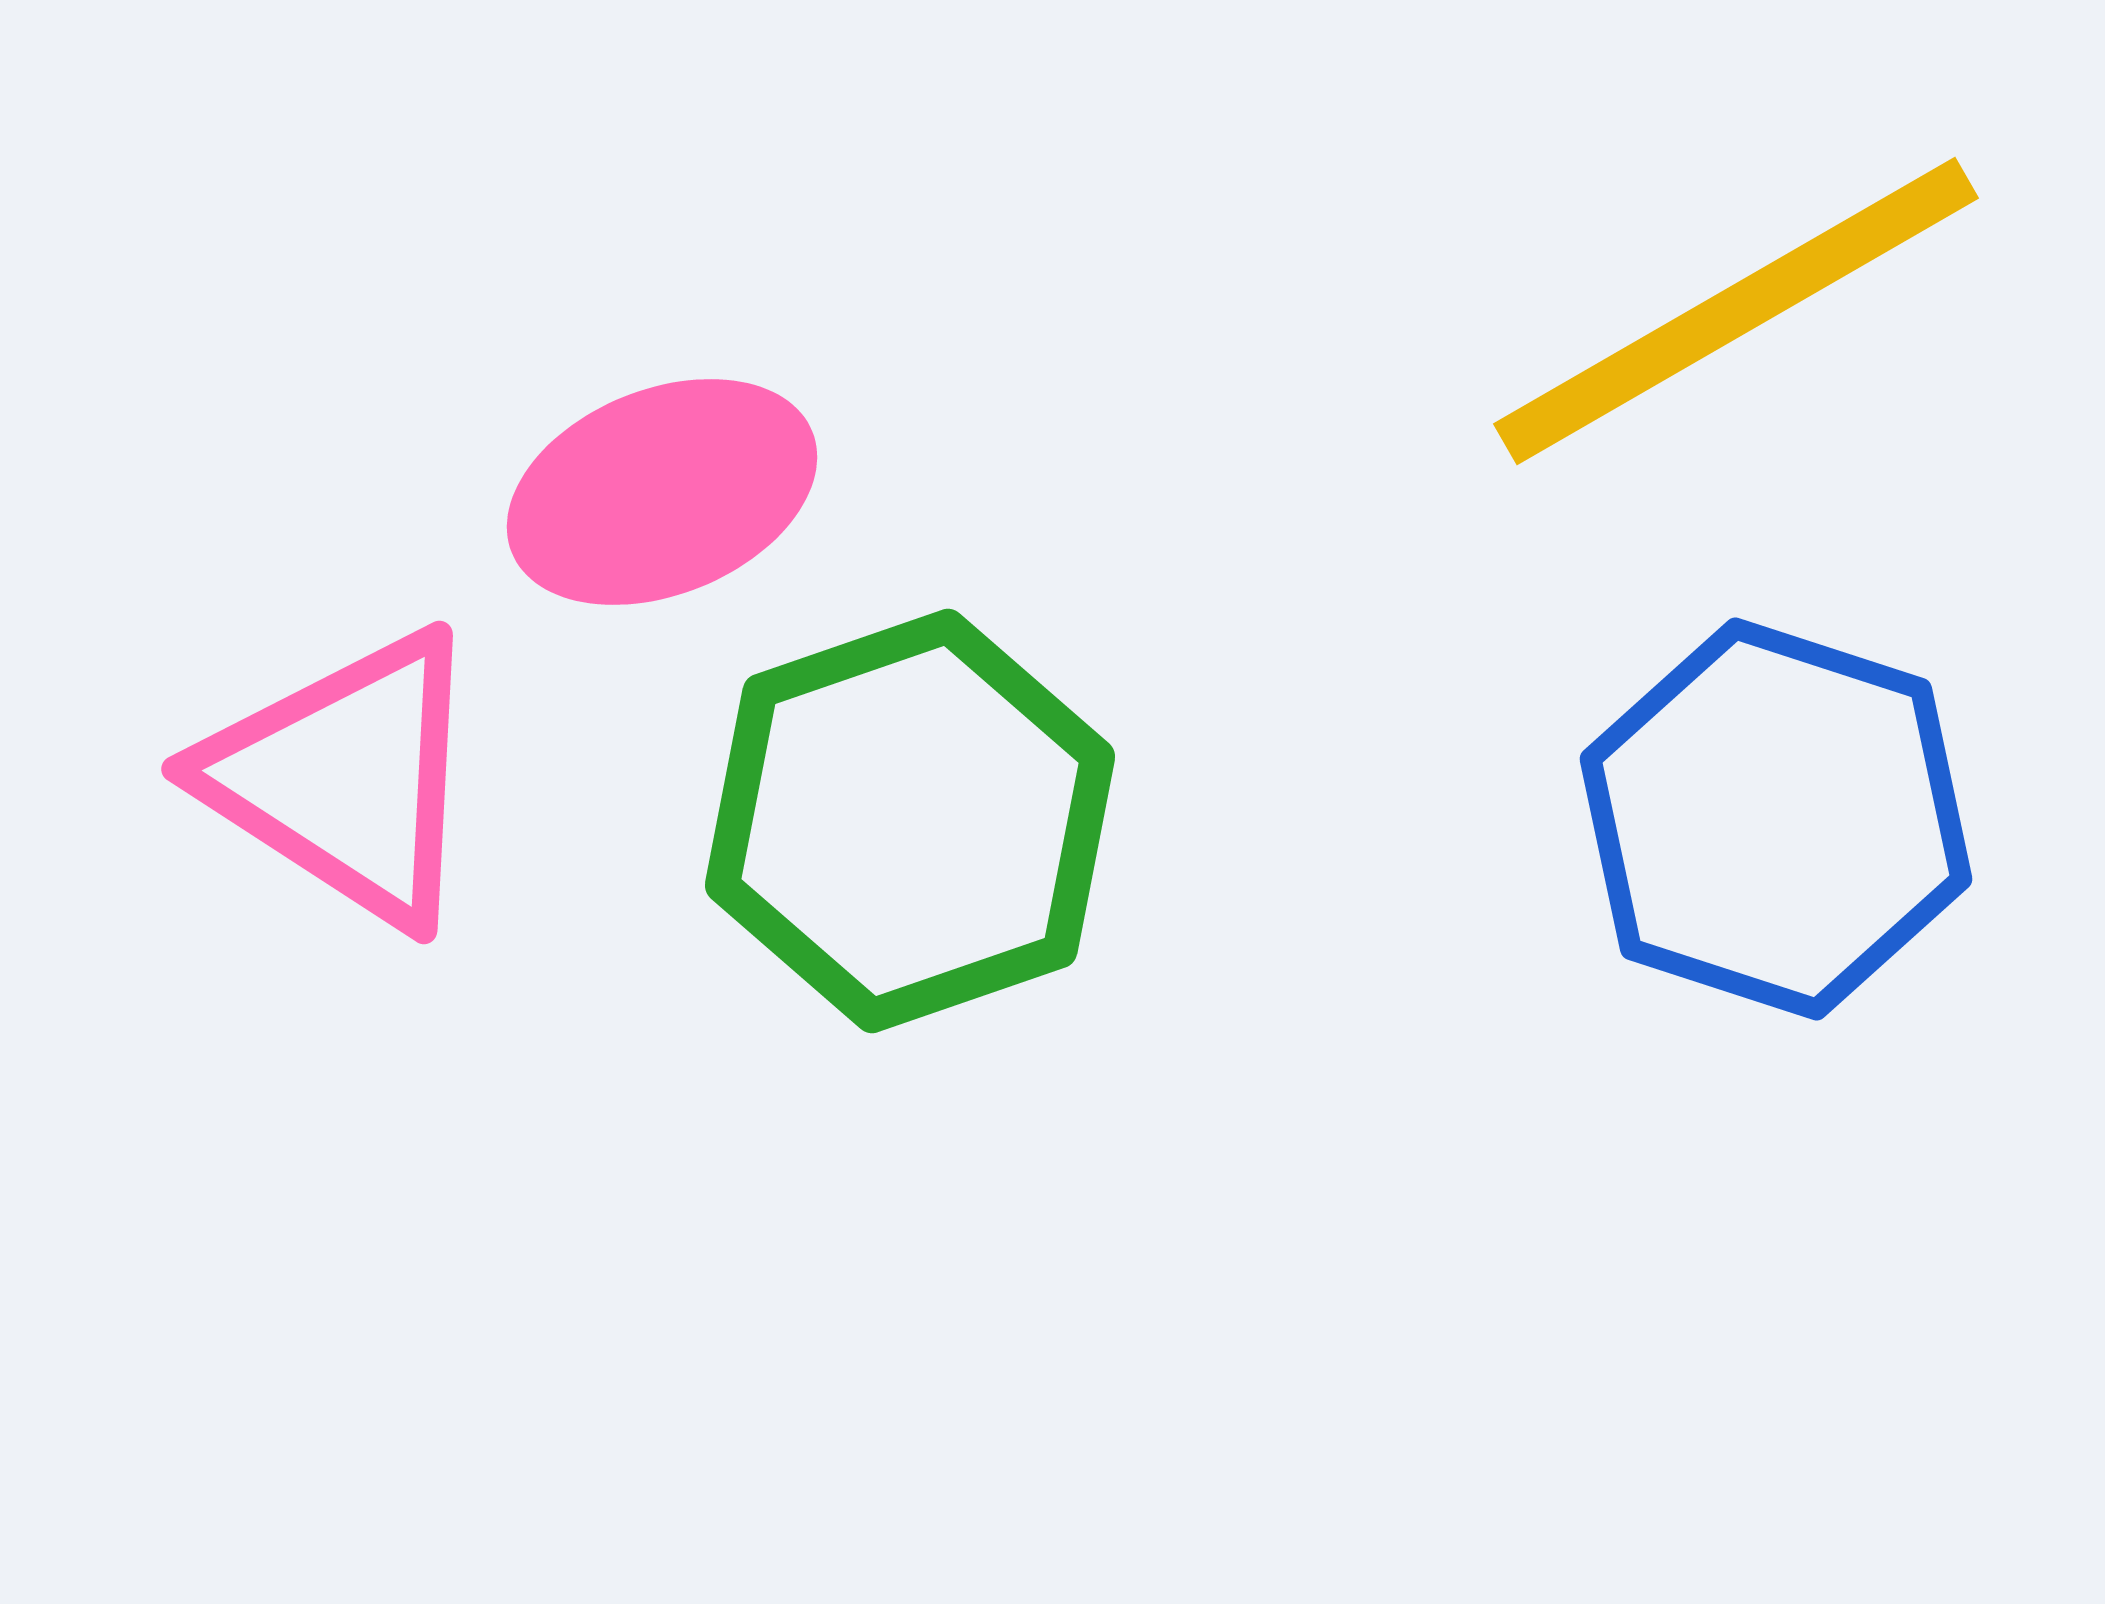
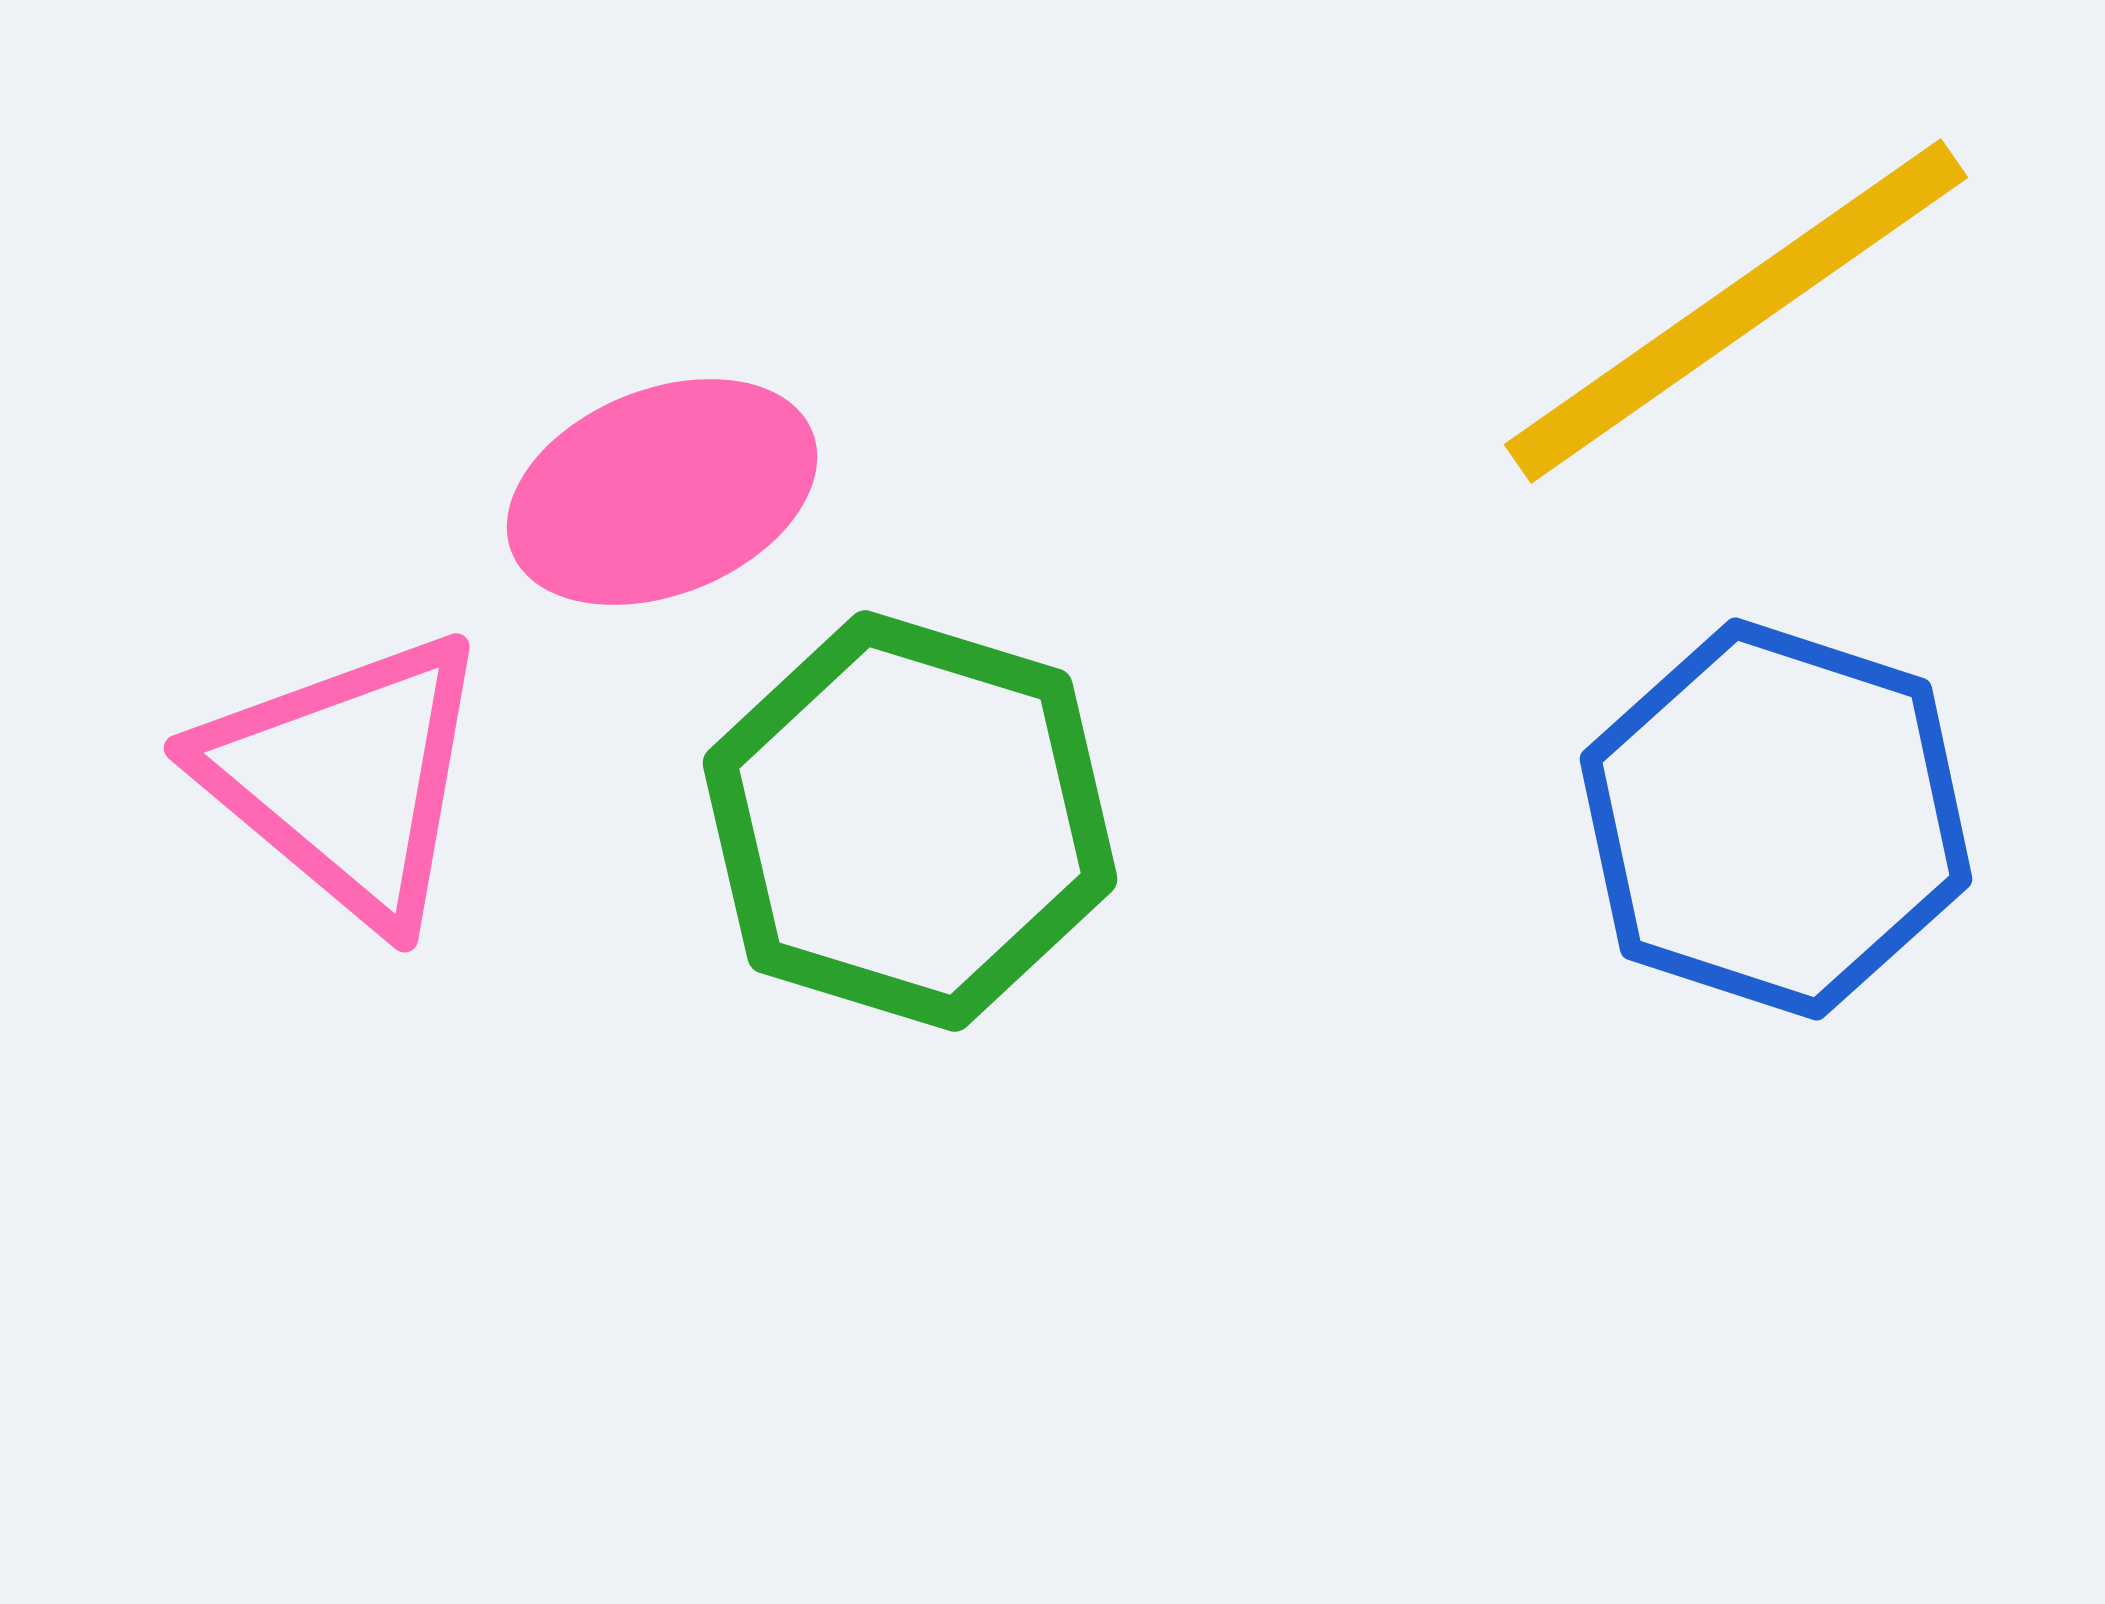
yellow line: rotated 5 degrees counterclockwise
pink triangle: rotated 7 degrees clockwise
green hexagon: rotated 24 degrees counterclockwise
